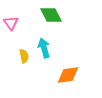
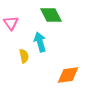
cyan arrow: moved 4 px left, 6 px up
